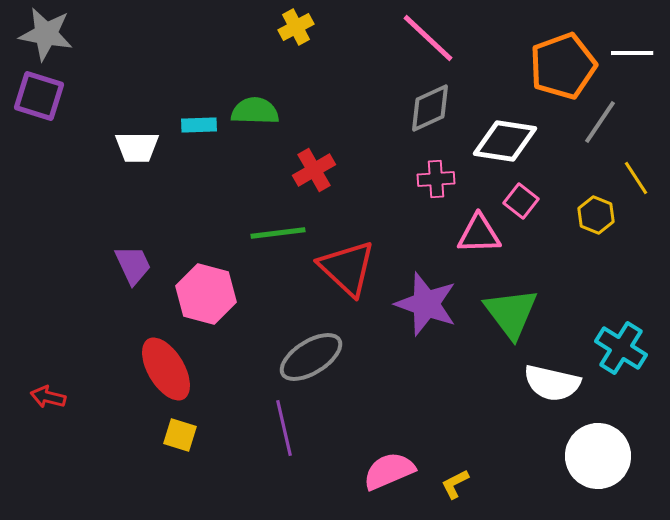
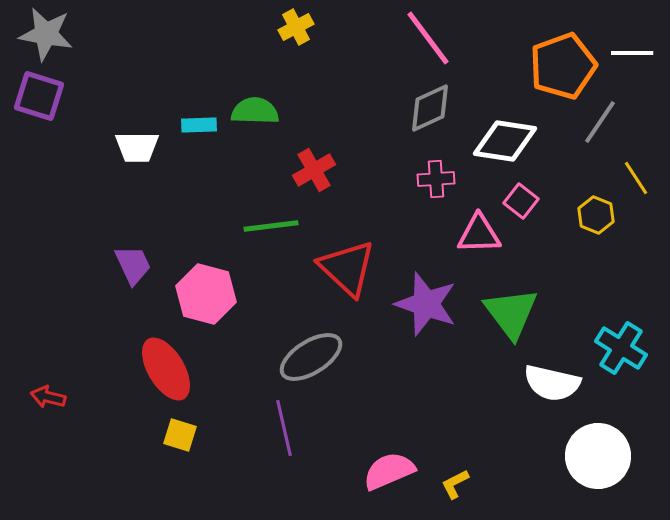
pink line: rotated 10 degrees clockwise
green line: moved 7 px left, 7 px up
